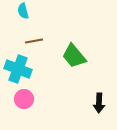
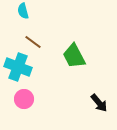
brown line: moved 1 px left, 1 px down; rotated 48 degrees clockwise
green trapezoid: rotated 12 degrees clockwise
cyan cross: moved 2 px up
black arrow: rotated 42 degrees counterclockwise
